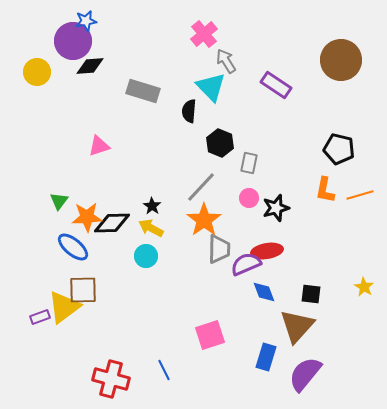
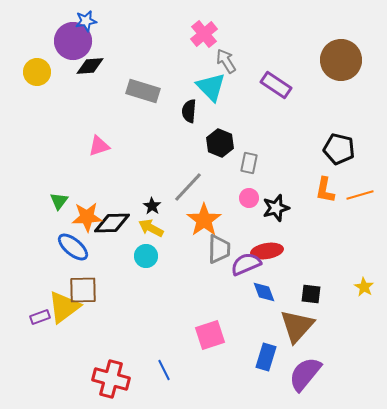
gray line at (201, 187): moved 13 px left
